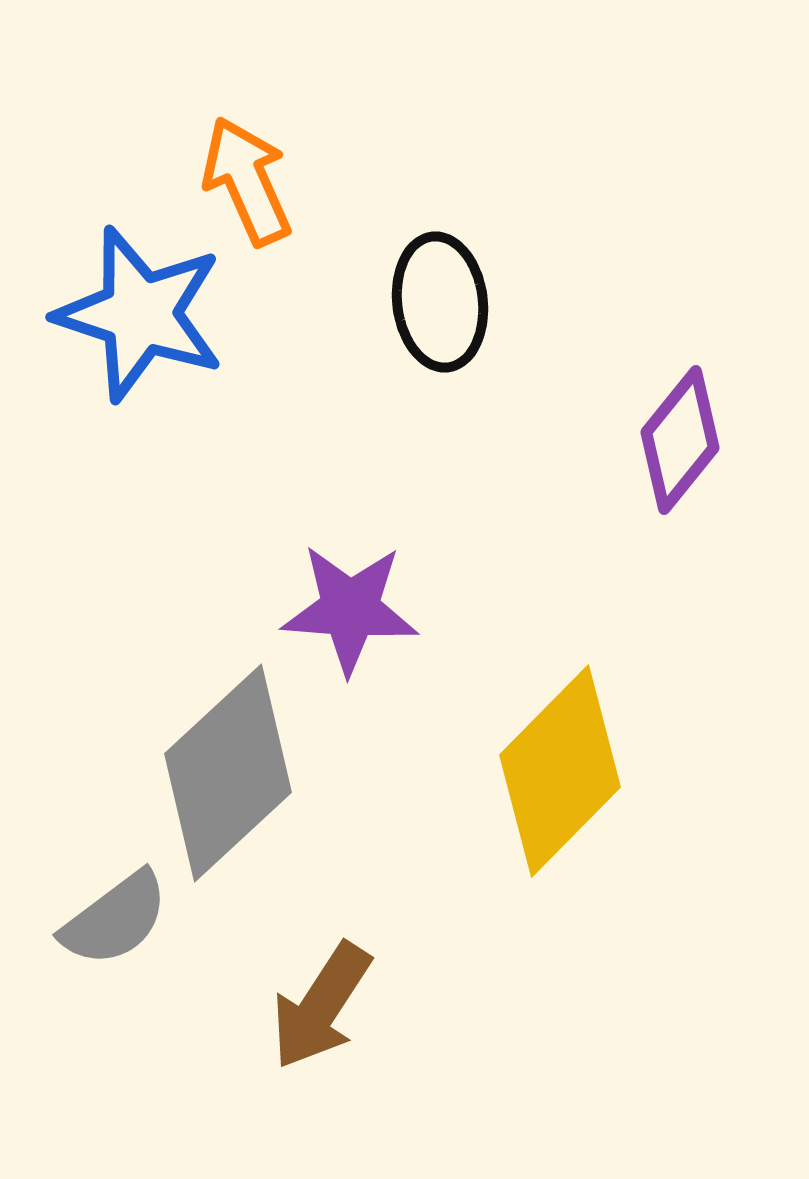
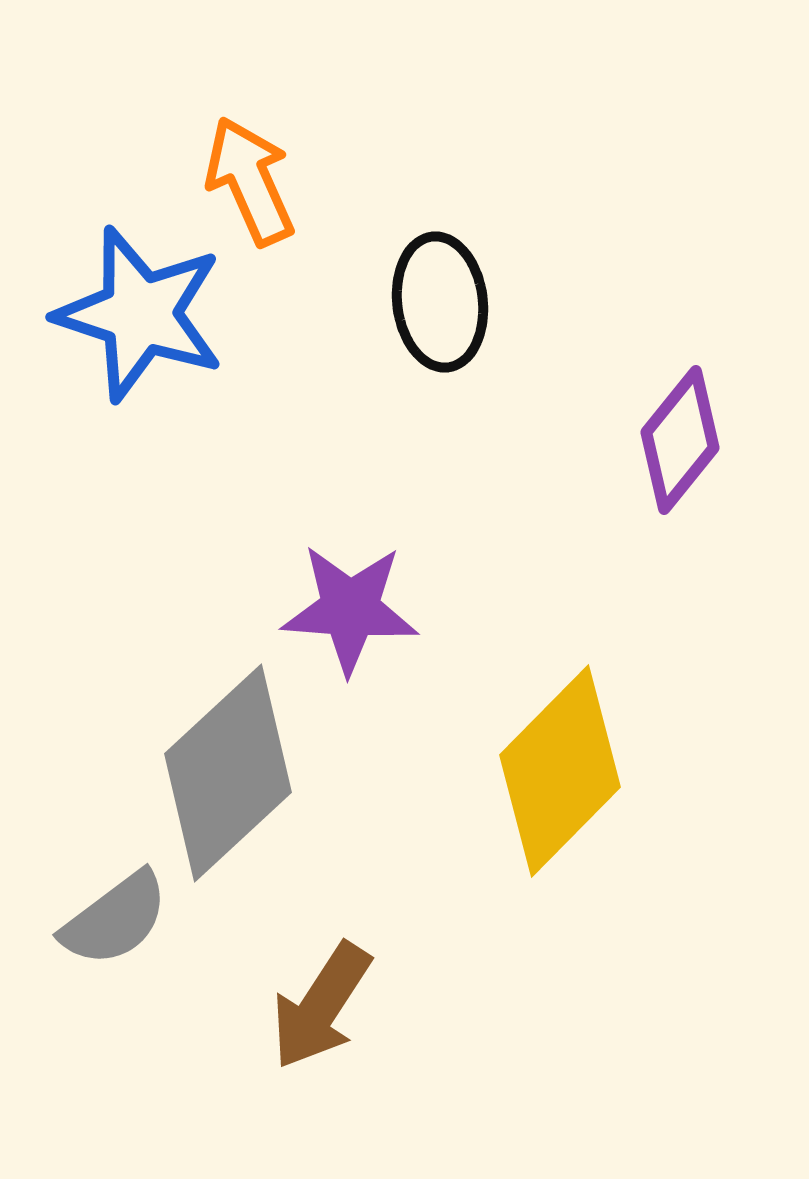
orange arrow: moved 3 px right
